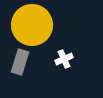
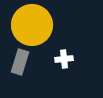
white cross: rotated 18 degrees clockwise
